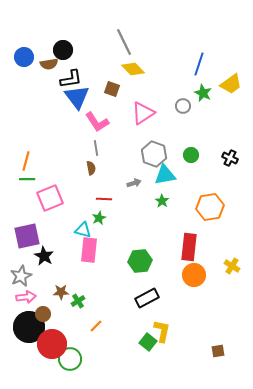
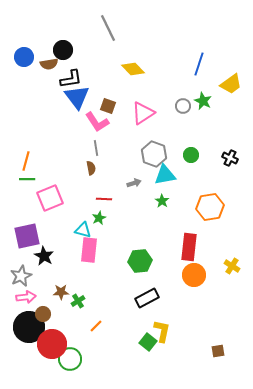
gray line at (124, 42): moved 16 px left, 14 px up
brown square at (112, 89): moved 4 px left, 17 px down
green star at (203, 93): moved 8 px down
